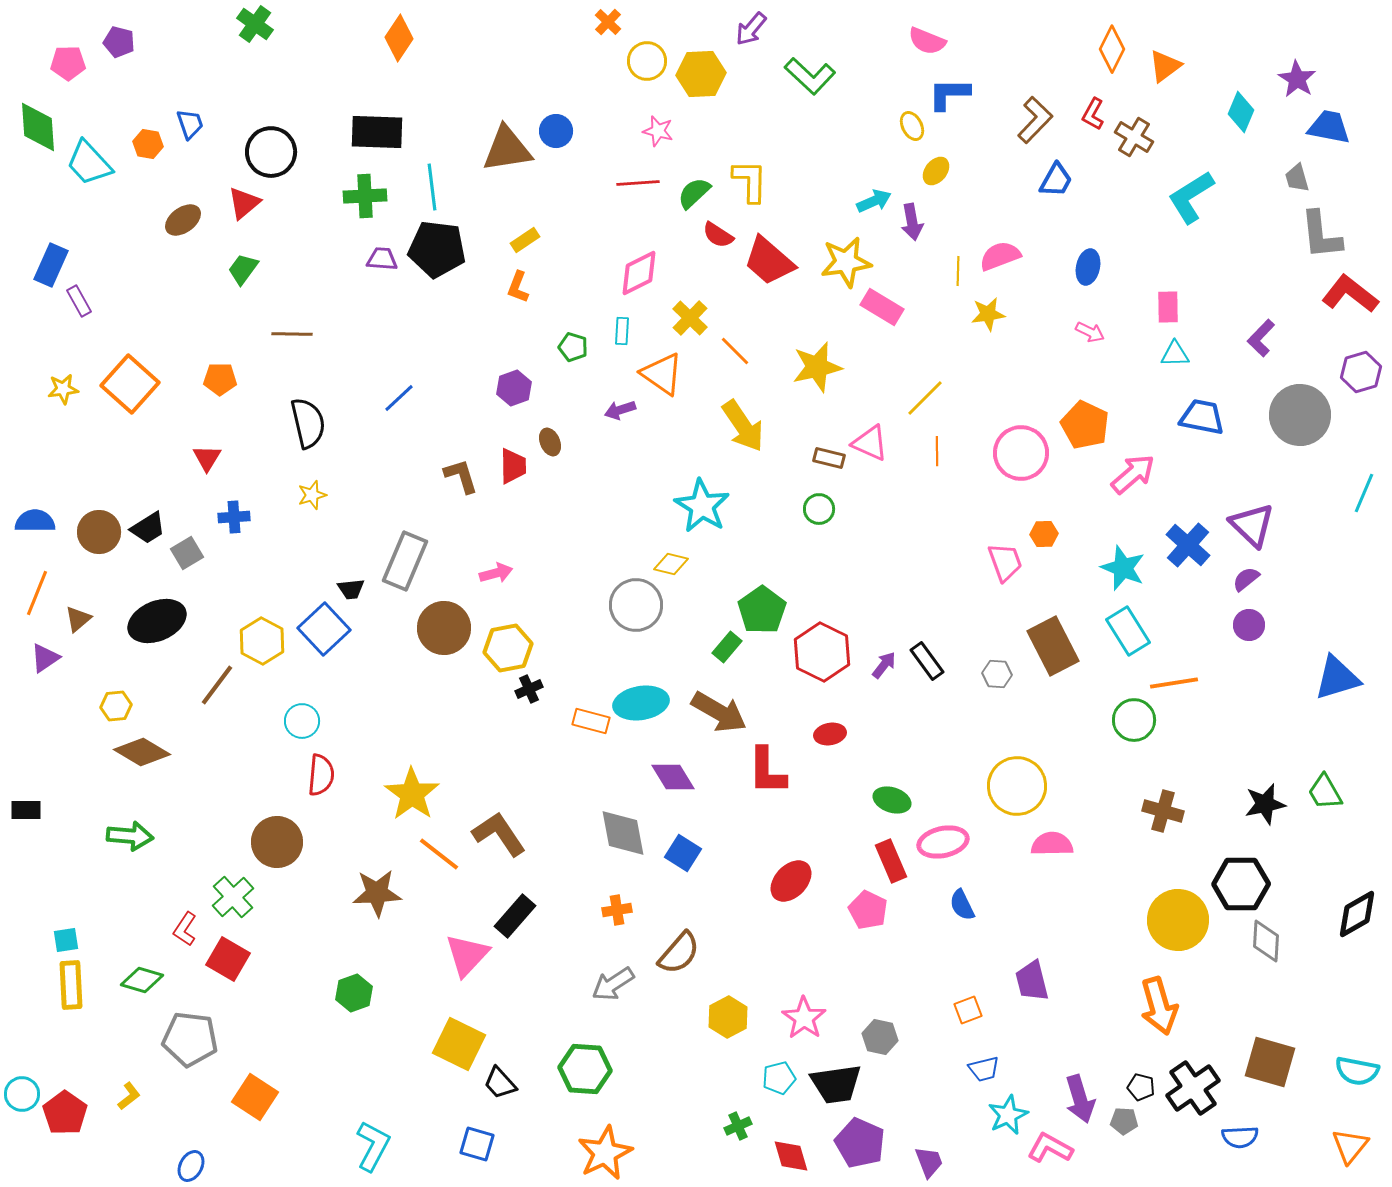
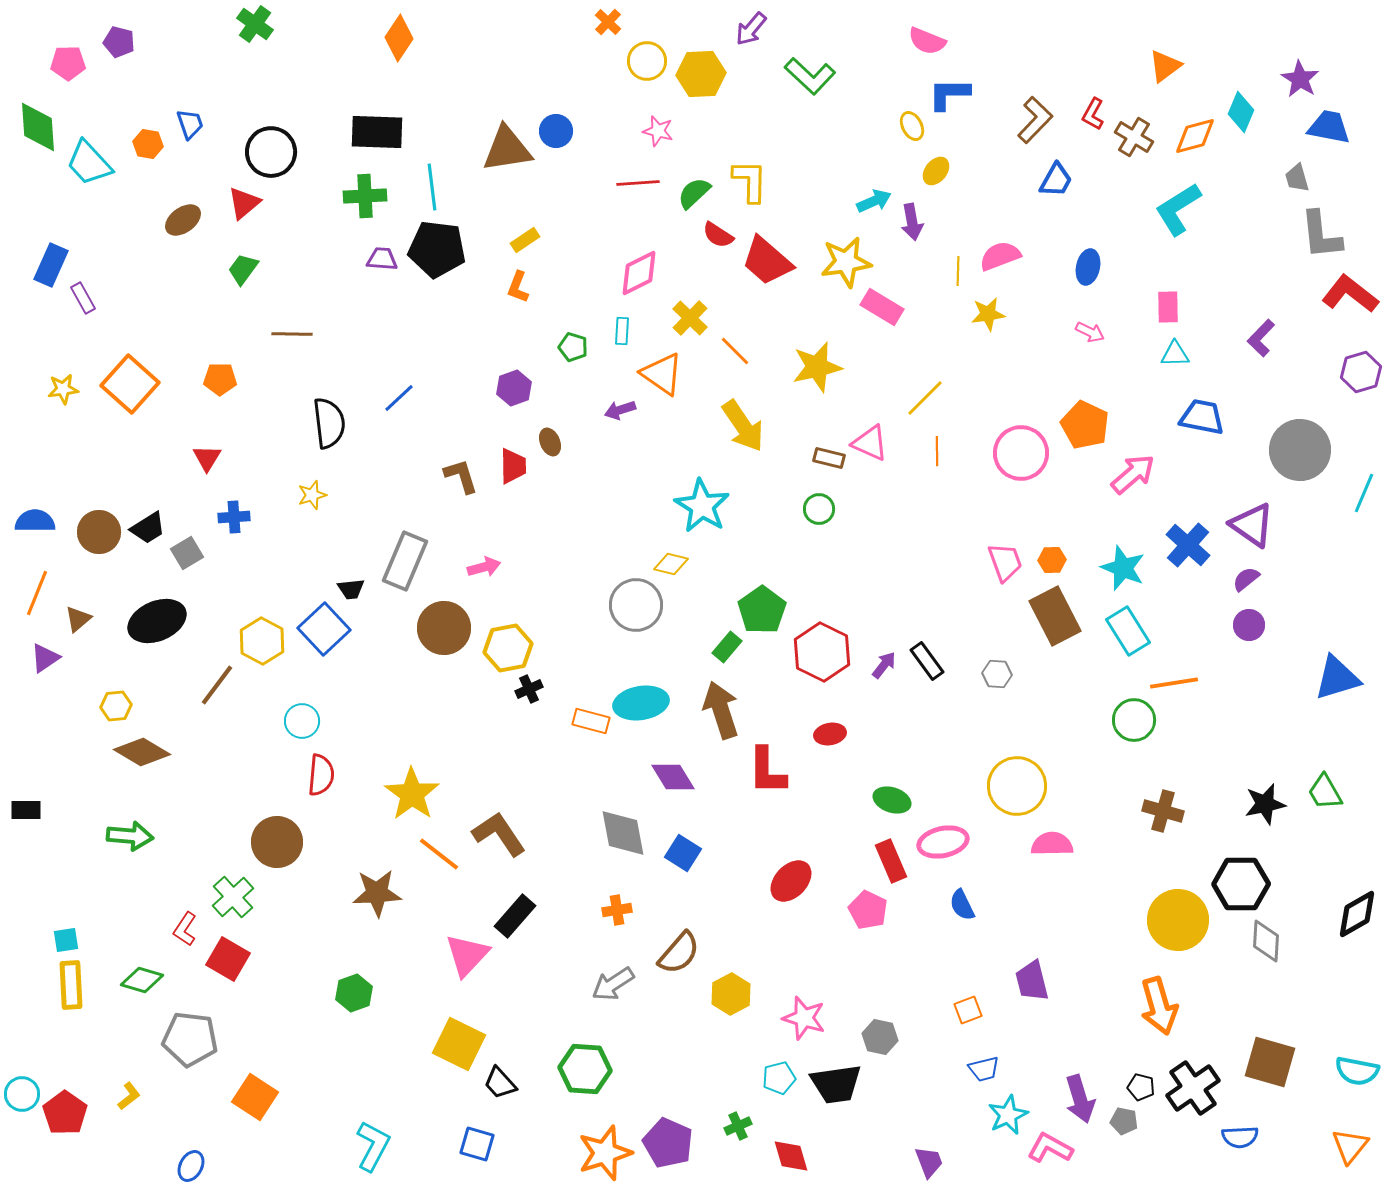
orange diamond at (1112, 49): moved 83 px right, 87 px down; rotated 48 degrees clockwise
purple star at (1297, 79): moved 3 px right
cyan L-shape at (1191, 197): moved 13 px left, 12 px down
red trapezoid at (769, 261): moved 2 px left
purple rectangle at (79, 301): moved 4 px right, 3 px up
gray circle at (1300, 415): moved 35 px down
black semicircle at (308, 423): moved 21 px right; rotated 6 degrees clockwise
purple triangle at (1252, 525): rotated 9 degrees counterclockwise
orange hexagon at (1044, 534): moved 8 px right, 26 px down
pink arrow at (496, 573): moved 12 px left, 6 px up
brown rectangle at (1053, 646): moved 2 px right, 30 px up
brown arrow at (719, 712): moved 2 px right, 2 px up; rotated 138 degrees counterclockwise
yellow hexagon at (728, 1017): moved 3 px right, 23 px up
pink star at (804, 1018): rotated 18 degrees counterclockwise
gray pentagon at (1124, 1121): rotated 8 degrees clockwise
purple pentagon at (860, 1143): moved 192 px left
orange star at (605, 1153): rotated 8 degrees clockwise
